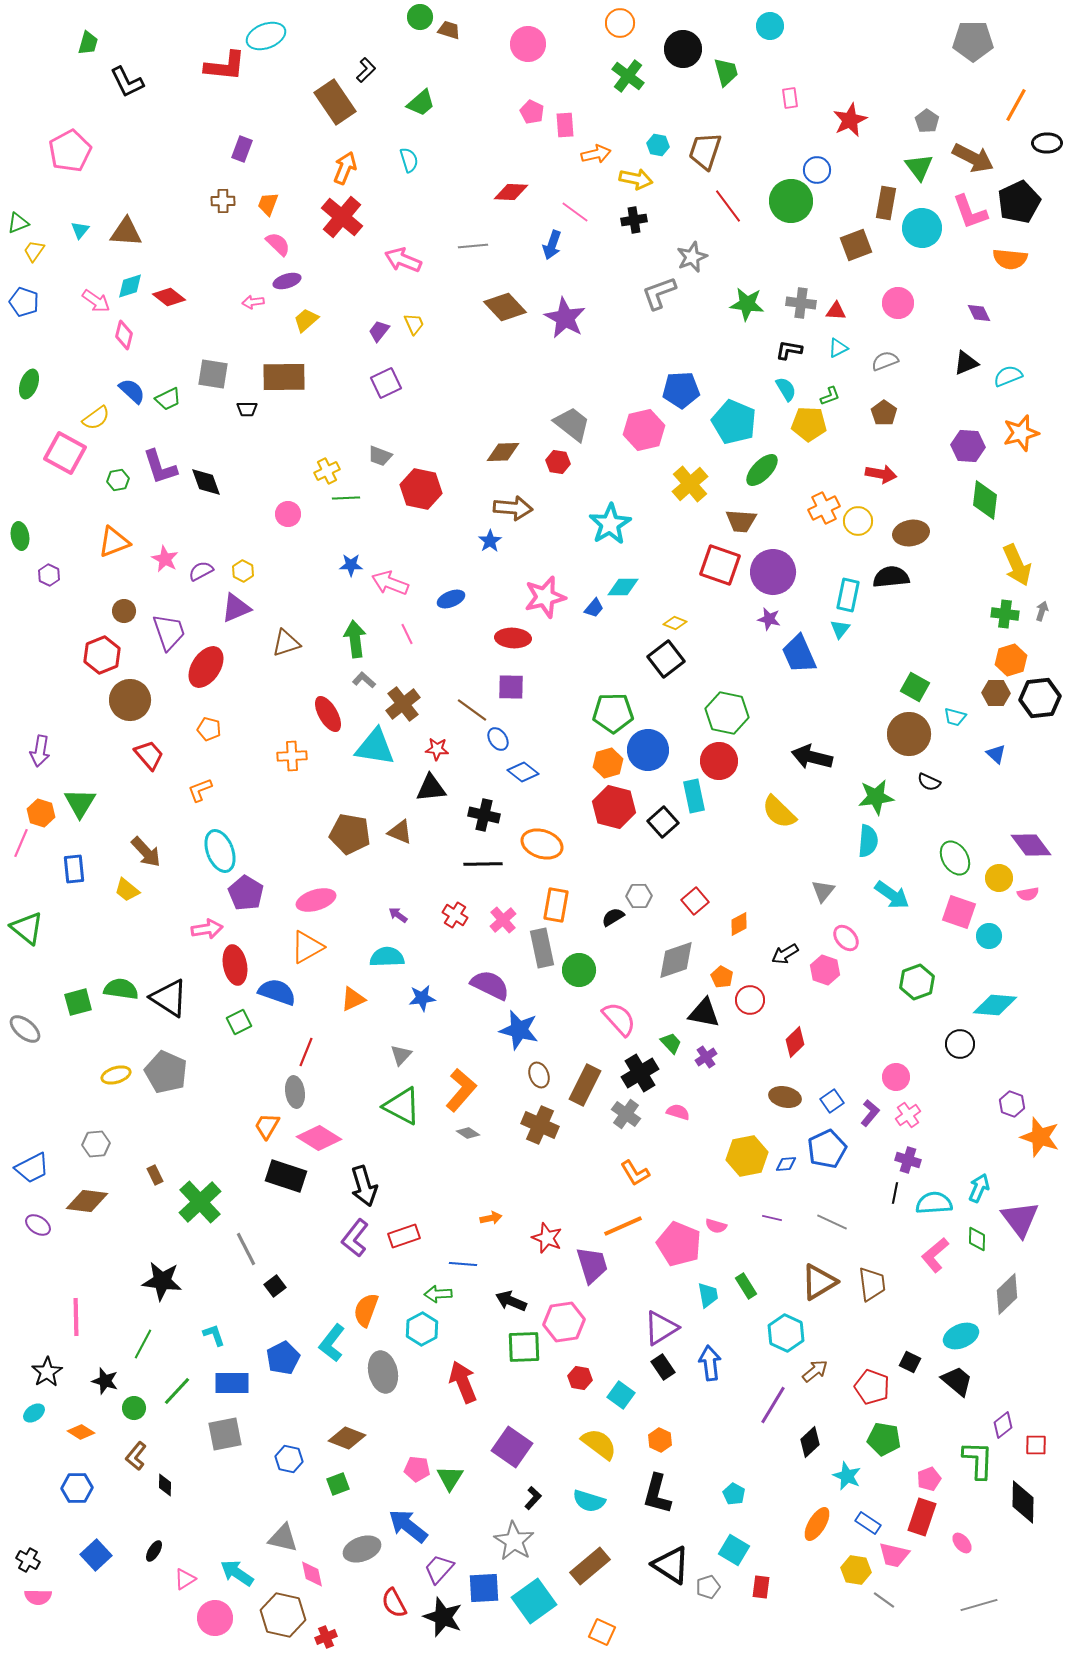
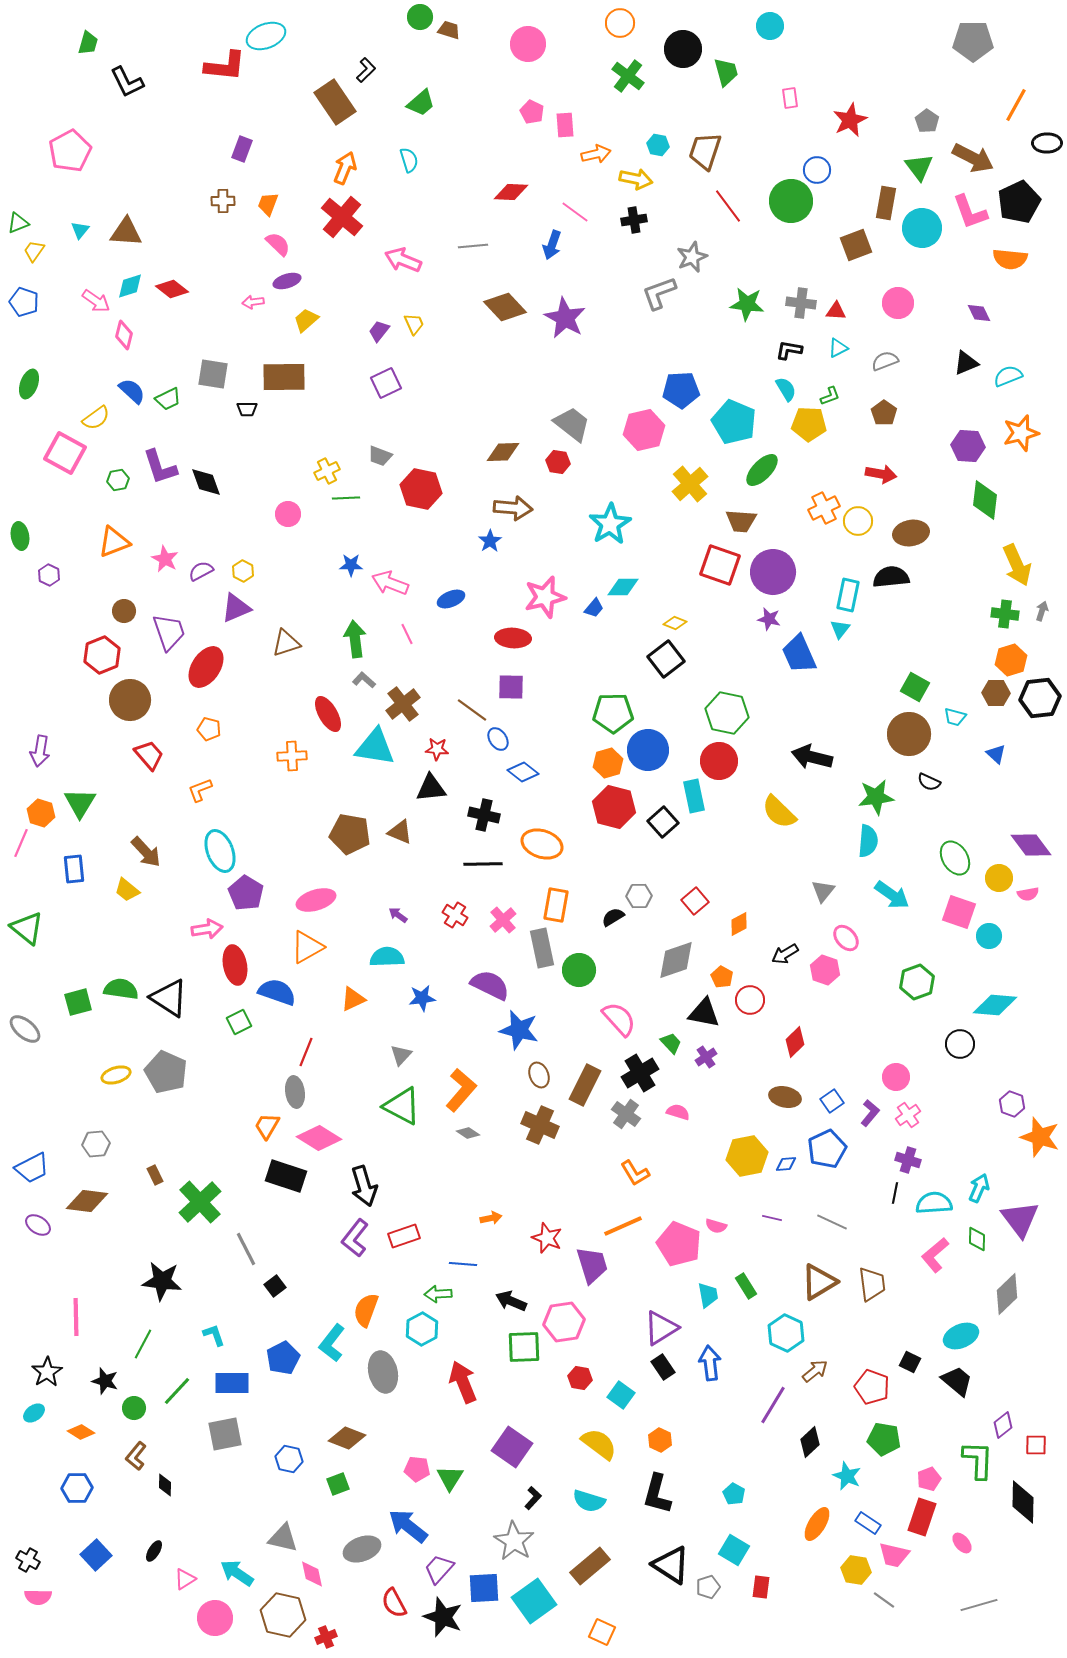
red diamond at (169, 297): moved 3 px right, 8 px up
